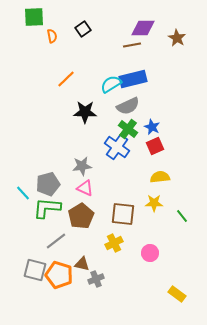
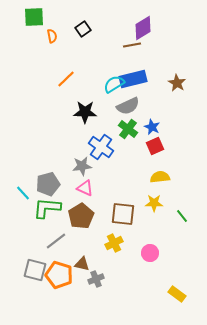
purple diamond: rotated 30 degrees counterclockwise
brown star: moved 45 px down
cyan semicircle: moved 3 px right
blue cross: moved 16 px left
